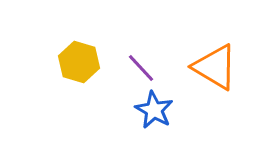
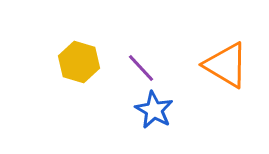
orange triangle: moved 11 px right, 2 px up
